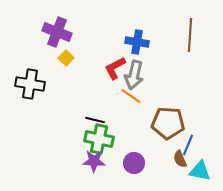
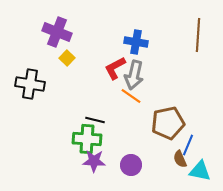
brown line: moved 8 px right
blue cross: moved 1 px left
yellow square: moved 1 px right
brown pentagon: rotated 16 degrees counterclockwise
green cross: moved 12 px left; rotated 8 degrees counterclockwise
purple circle: moved 3 px left, 2 px down
